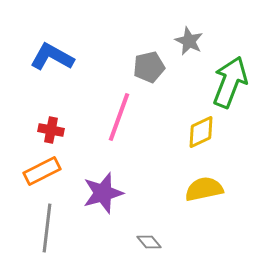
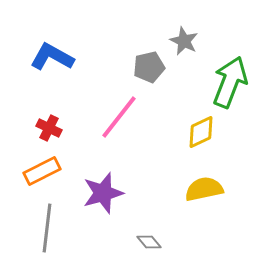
gray star: moved 5 px left
pink line: rotated 18 degrees clockwise
red cross: moved 2 px left, 2 px up; rotated 15 degrees clockwise
